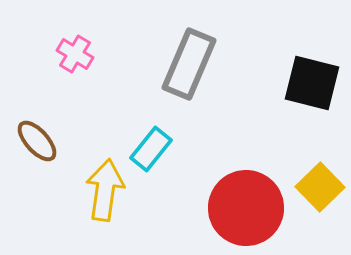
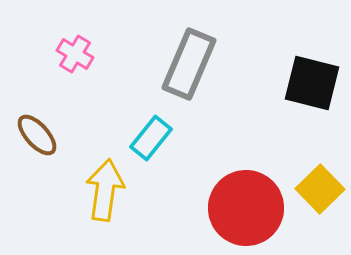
brown ellipse: moved 6 px up
cyan rectangle: moved 11 px up
yellow square: moved 2 px down
